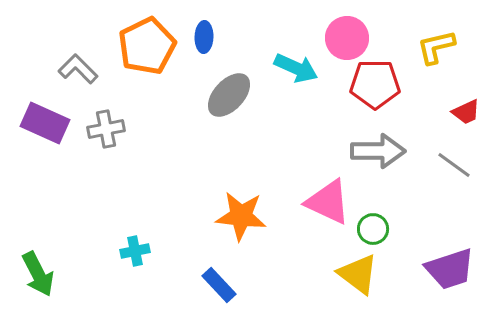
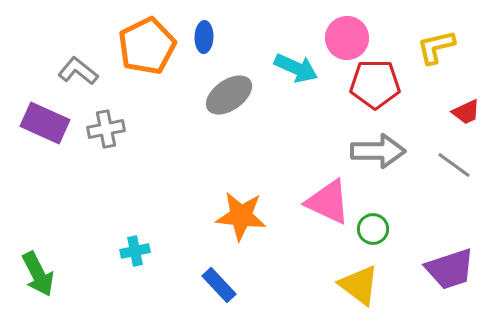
gray L-shape: moved 2 px down; rotated 6 degrees counterclockwise
gray ellipse: rotated 12 degrees clockwise
yellow triangle: moved 1 px right, 11 px down
